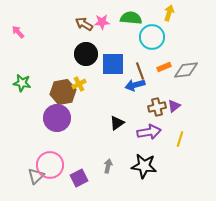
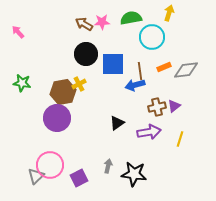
green semicircle: rotated 15 degrees counterclockwise
brown line: rotated 12 degrees clockwise
black star: moved 10 px left, 8 px down
